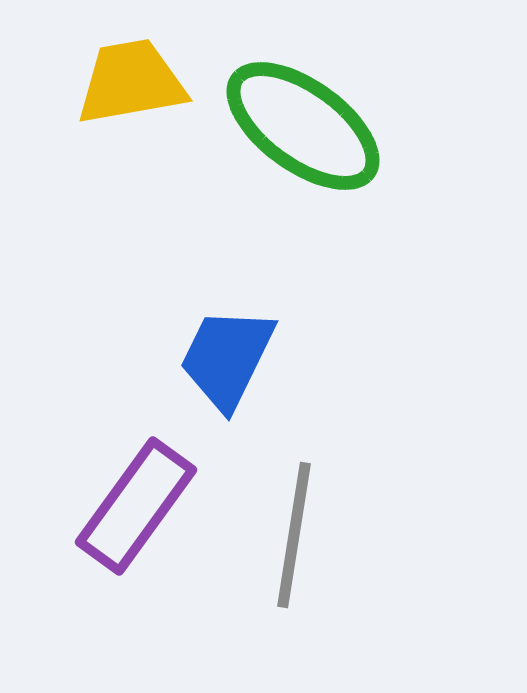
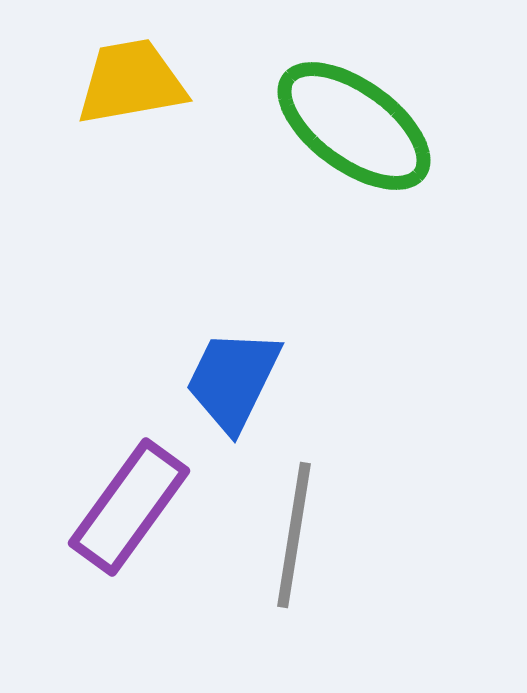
green ellipse: moved 51 px right
blue trapezoid: moved 6 px right, 22 px down
purple rectangle: moved 7 px left, 1 px down
